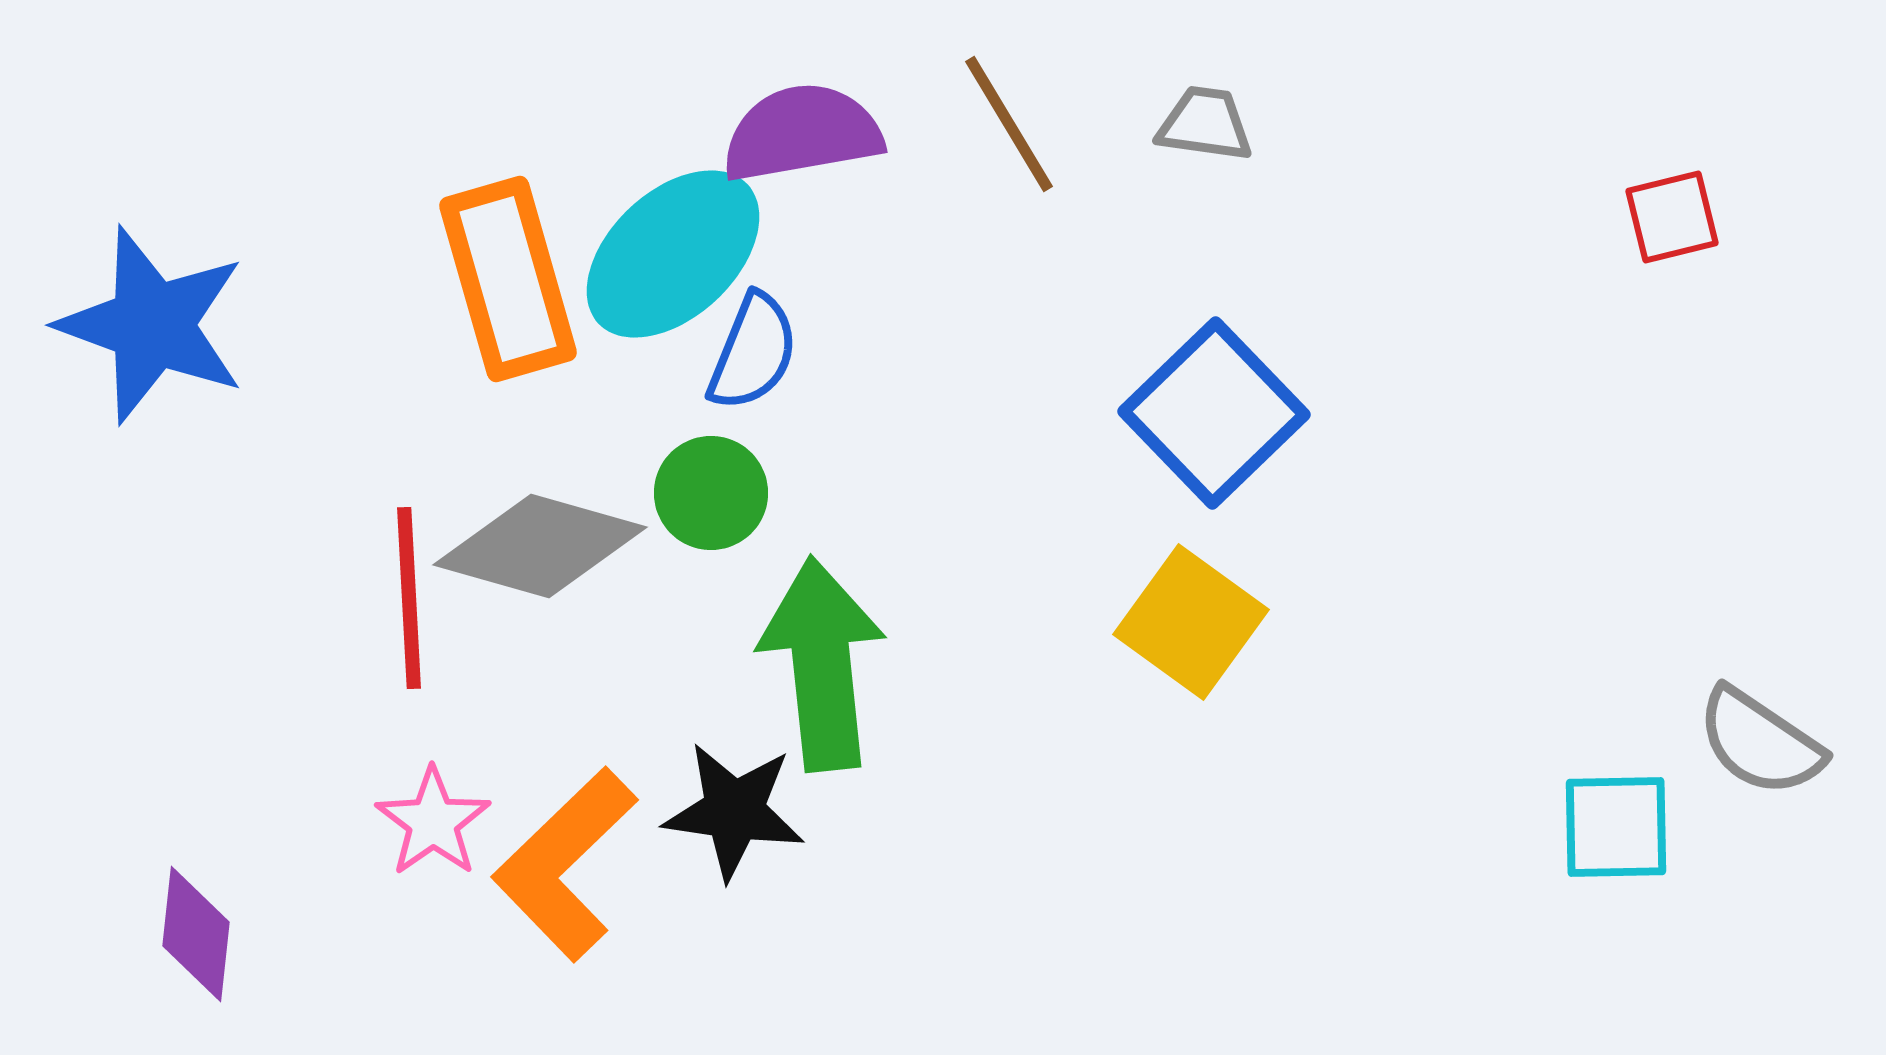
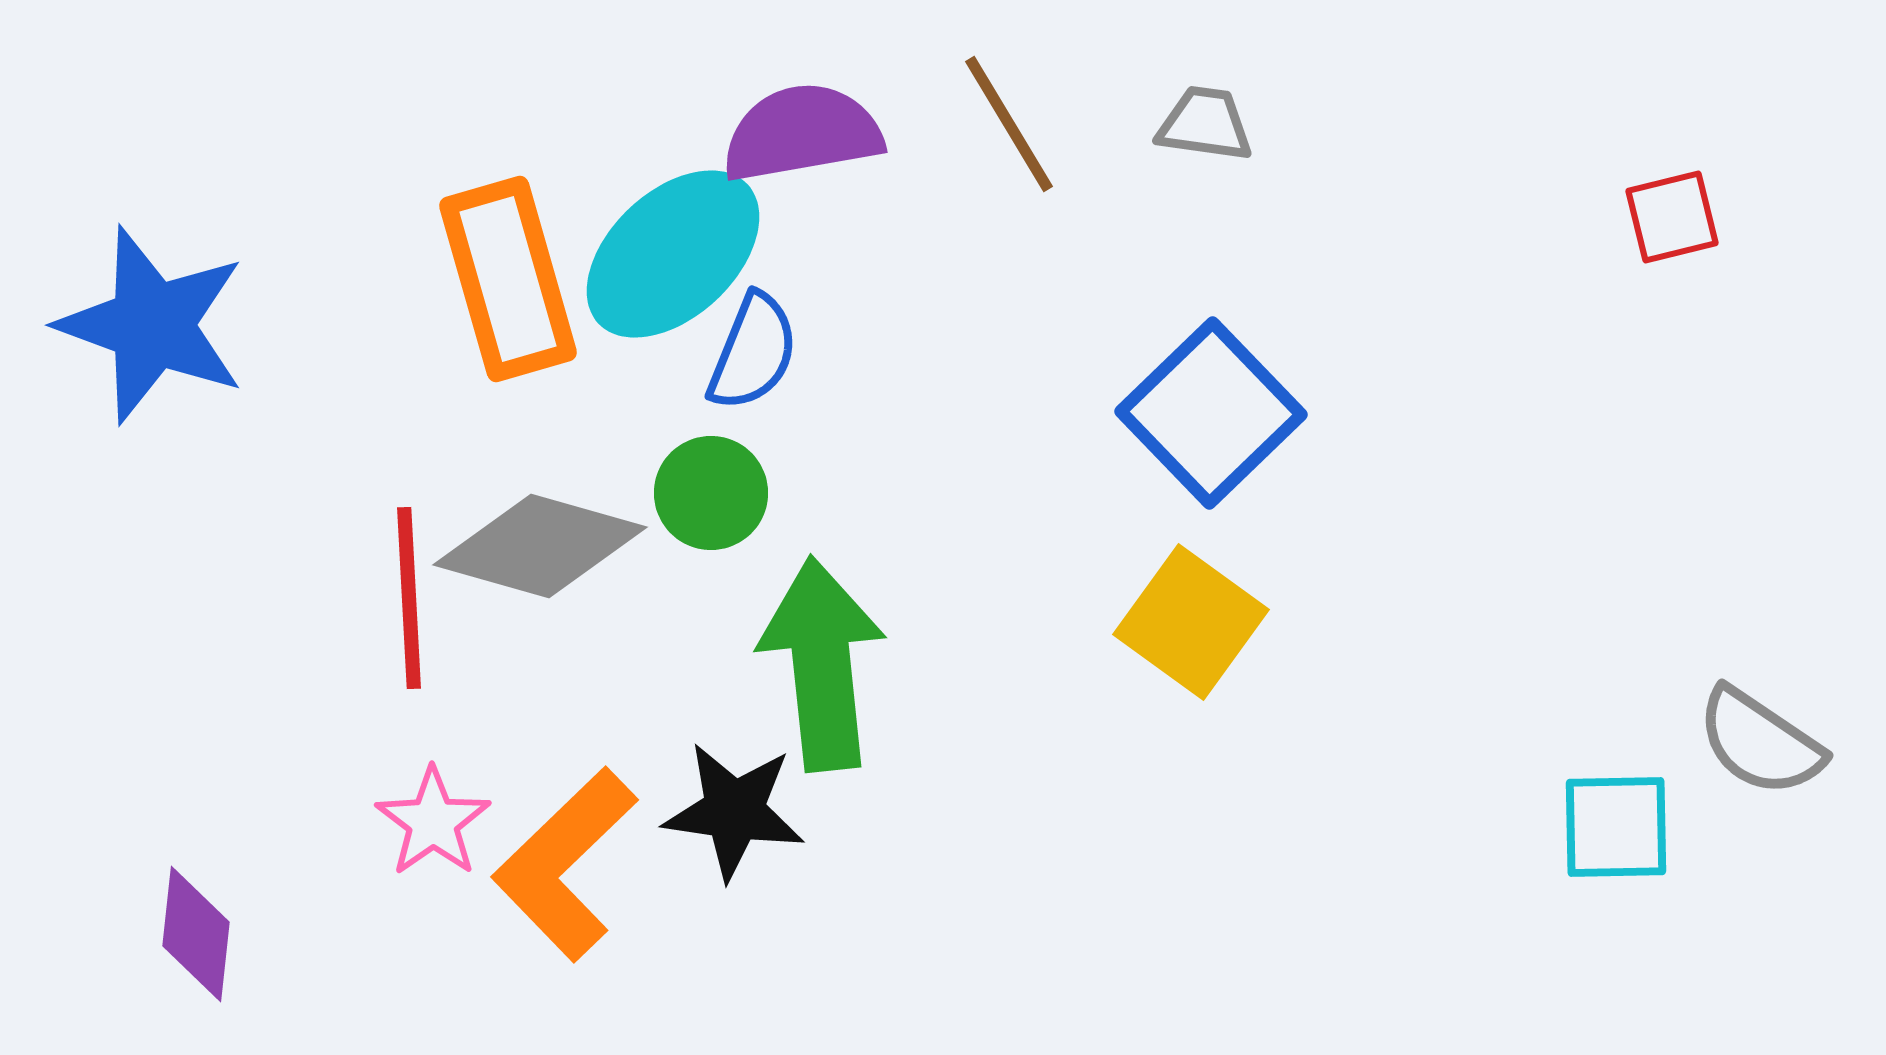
blue square: moved 3 px left
